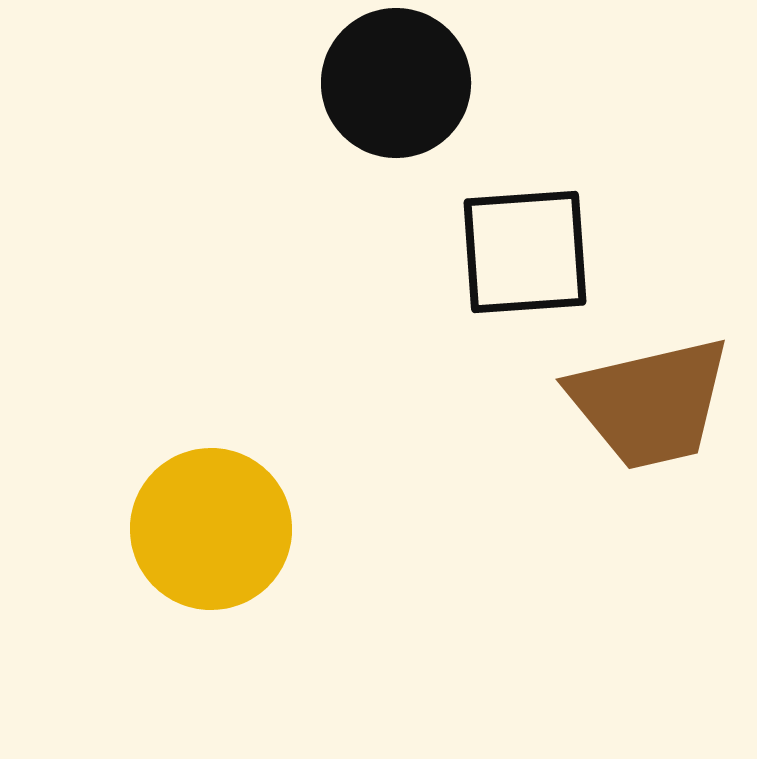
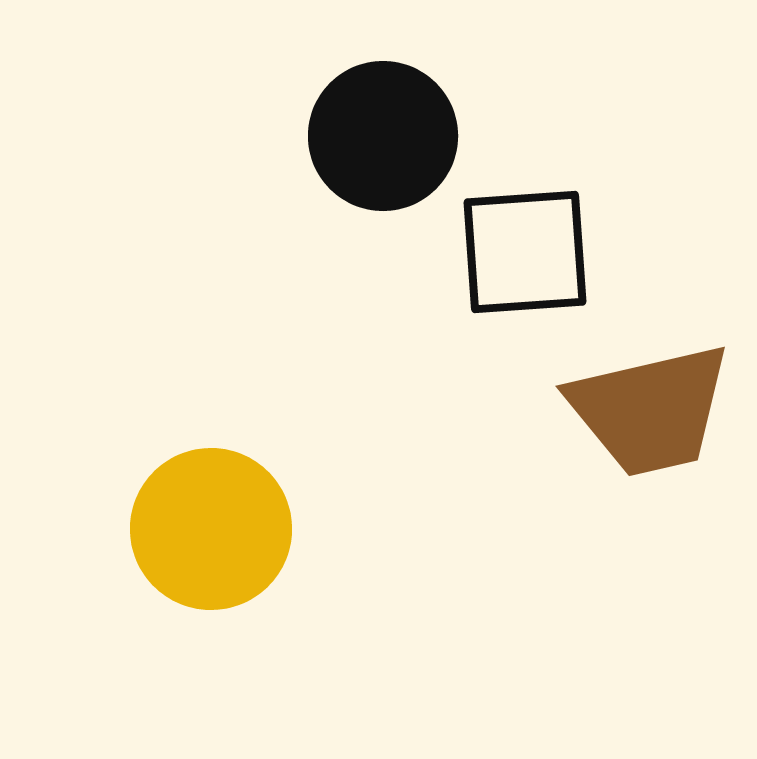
black circle: moved 13 px left, 53 px down
brown trapezoid: moved 7 px down
